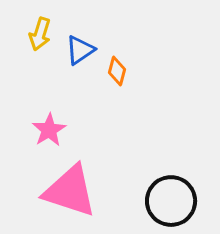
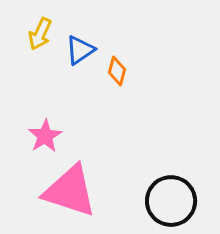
yellow arrow: rotated 8 degrees clockwise
pink star: moved 4 px left, 6 px down
